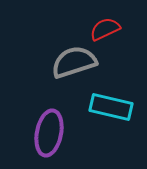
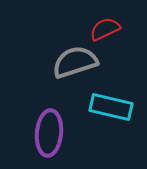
gray semicircle: moved 1 px right
purple ellipse: rotated 6 degrees counterclockwise
